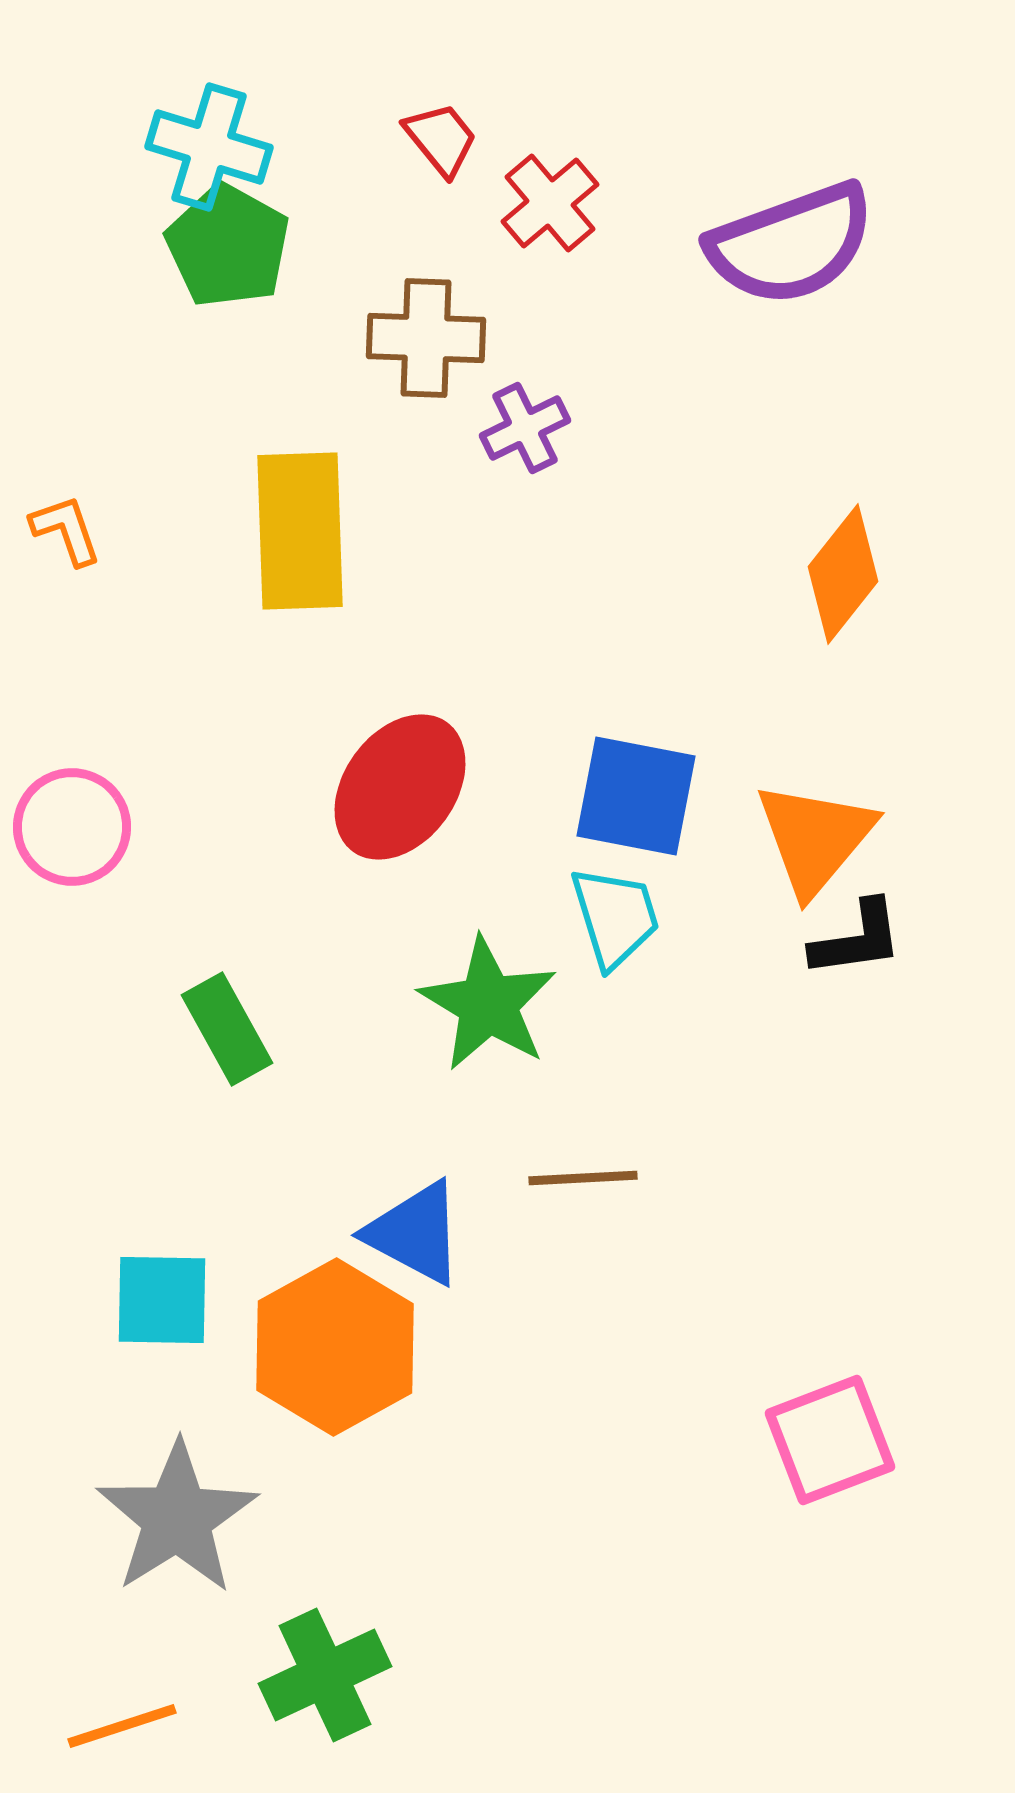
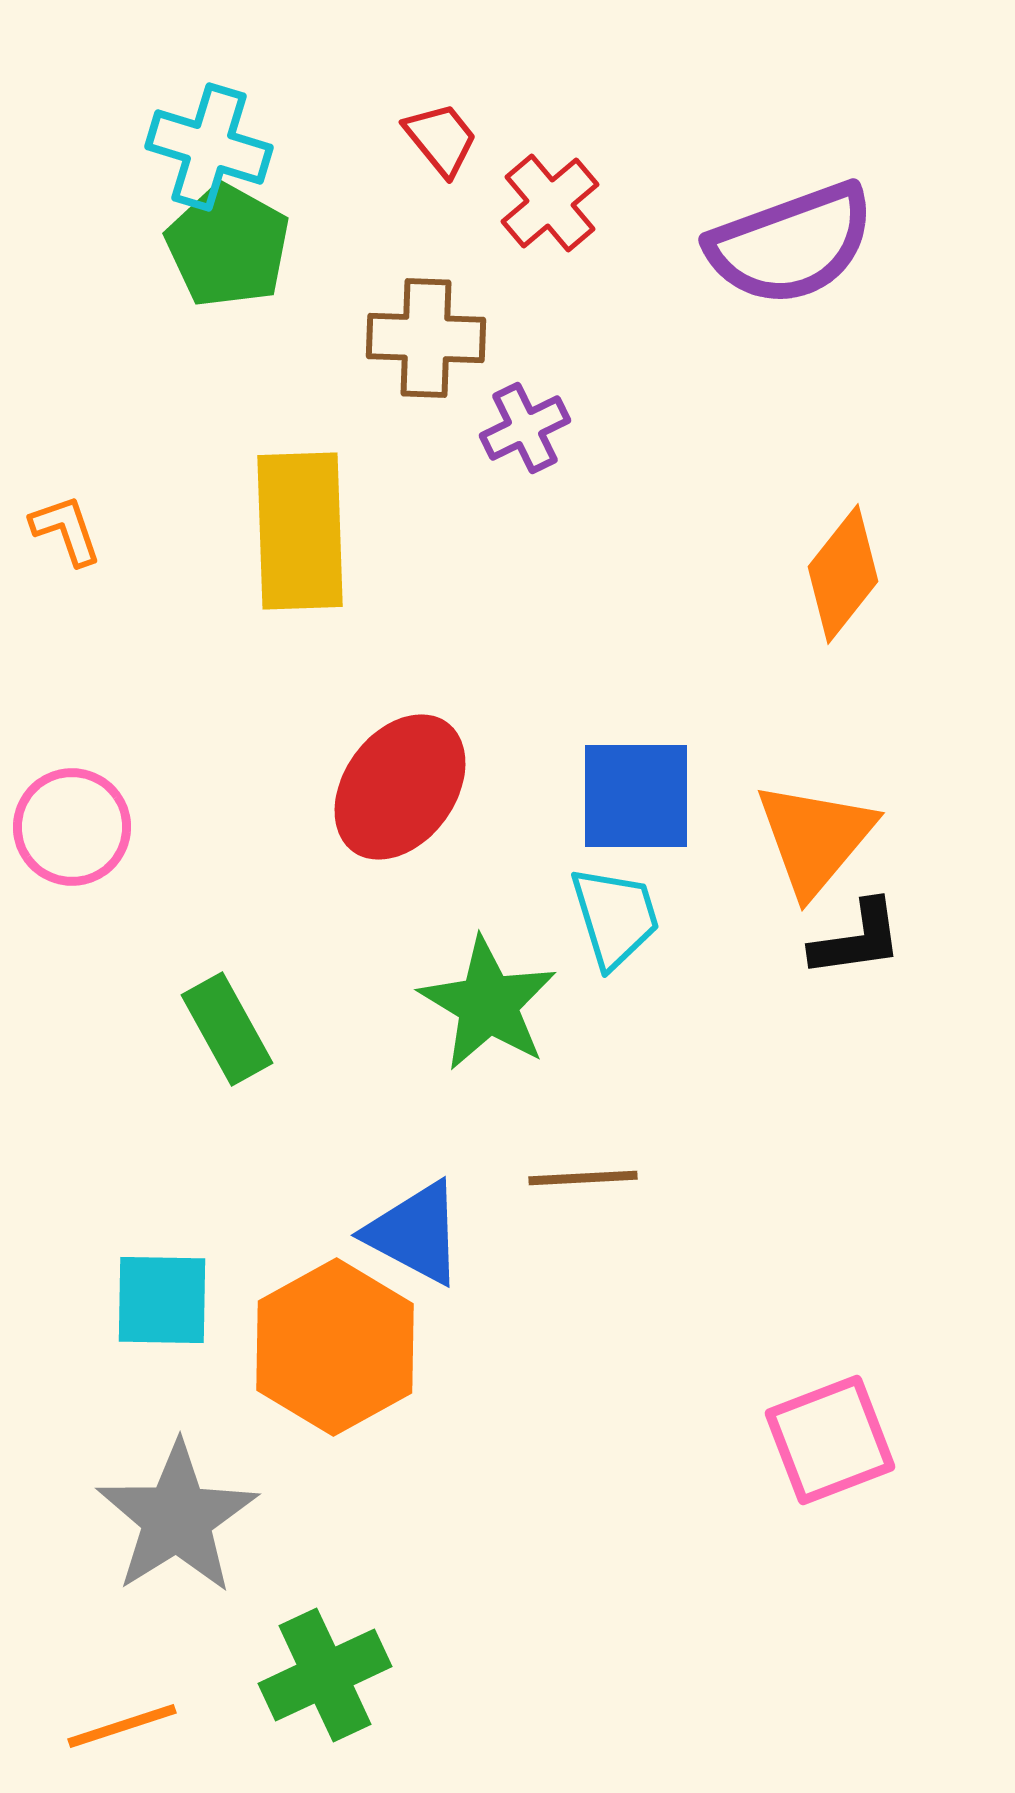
blue square: rotated 11 degrees counterclockwise
